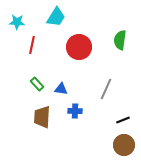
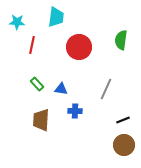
cyan trapezoid: rotated 25 degrees counterclockwise
green semicircle: moved 1 px right
brown trapezoid: moved 1 px left, 3 px down
